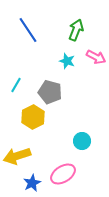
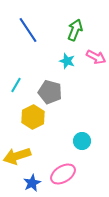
green arrow: moved 1 px left
